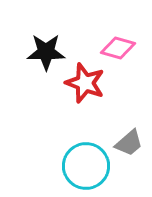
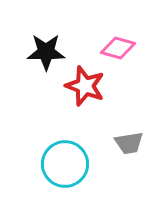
red star: moved 3 px down
gray trapezoid: rotated 32 degrees clockwise
cyan circle: moved 21 px left, 2 px up
